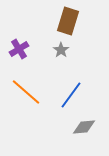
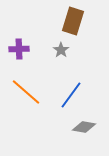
brown rectangle: moved 5 px right
purple cross: rotated 30 degrees clockwise
gray diamond: rotated 15 degrees clockwise
